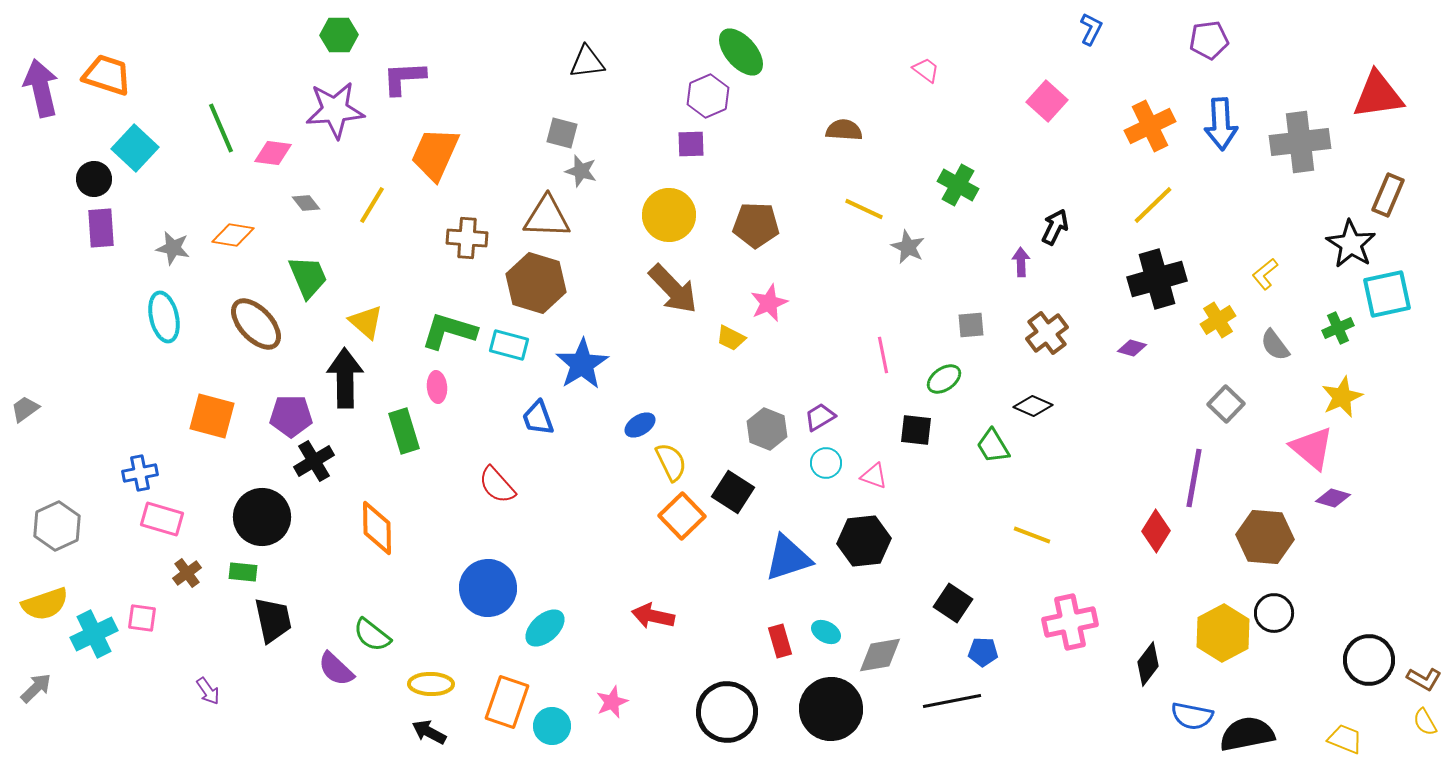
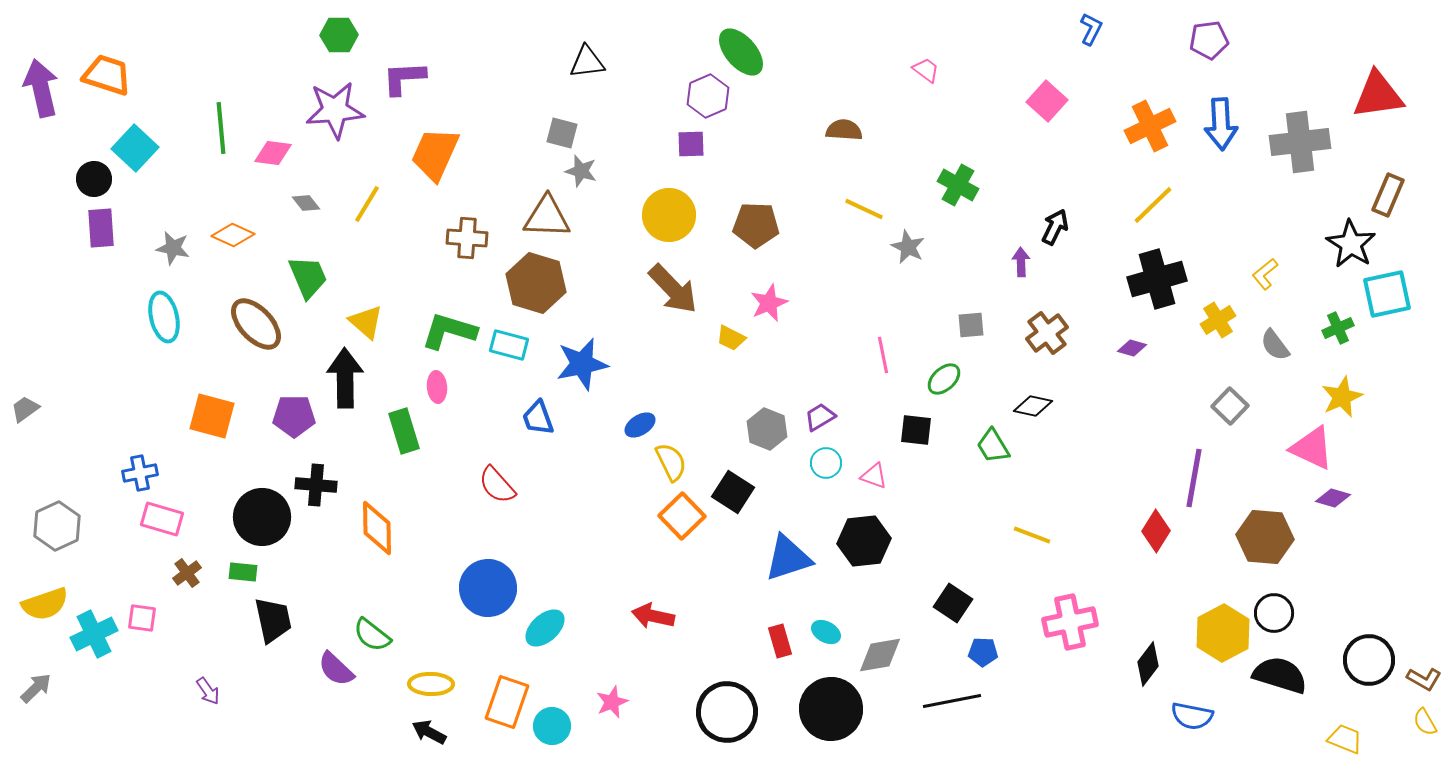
green line at (221, 128): rotated 18 degrees clockwise
yellow line at (372, 205): moved 5 px left, 1 px up
orange diamond at (233, 235): rotated 15 degrees clockwise
blue star at (582, 364): rotated 20 degrees clockwise
green ellipse at (944, 379): rotated 8 degrees counterclockwise
gray square at (1226, 404): moved 4 px right, 2 px down
black diamond at (1033, 406): rotated 12 degrees counterclockwise
purple pentagon at (291, 416): moved 3 px right
pink triangle at (1312, 448): rotated 15 degrees counterclockwise
black cross at (314, 461): moved 2 px right, 24 px down; rotated 36 degrees clockwise
black semicircle at (1247, 734): moved 33 px right, 59 px up; rotated 28 degrees clockwise
